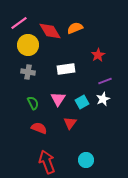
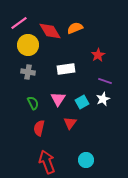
purple line: rotated 40 degrees clockwise
red semicircle: rotated 98 degrees counterclockwise
